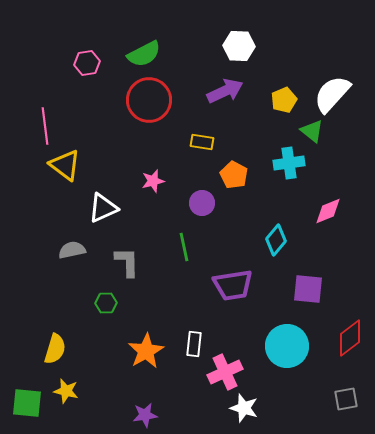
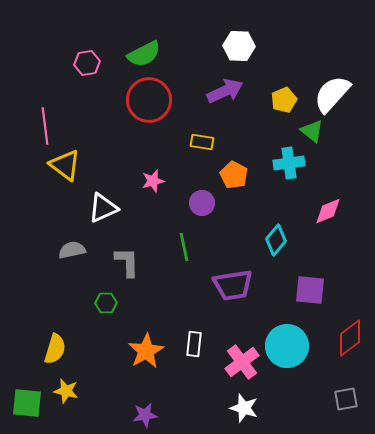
purple square: moved 2 px right, 1 px down
pink cross: moved 17 px right, 10 px up; rotated 12 degrees counterclockwise
